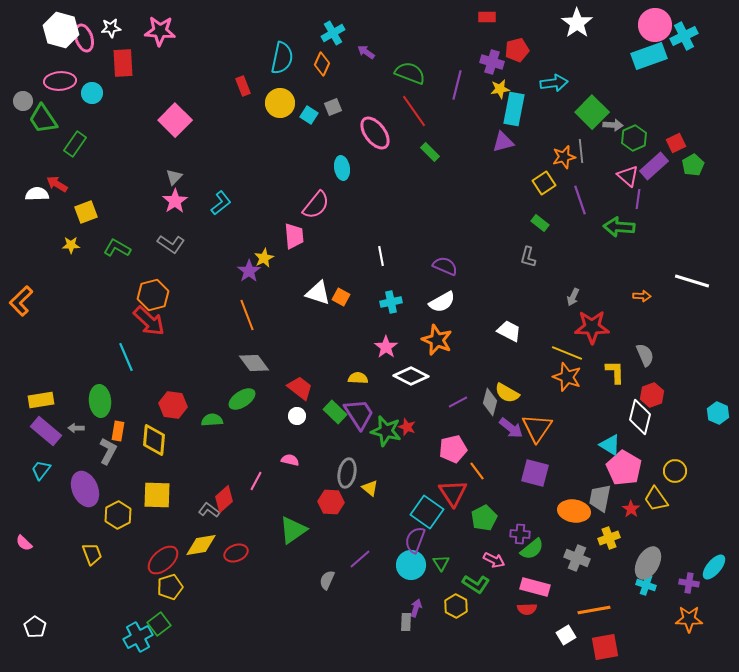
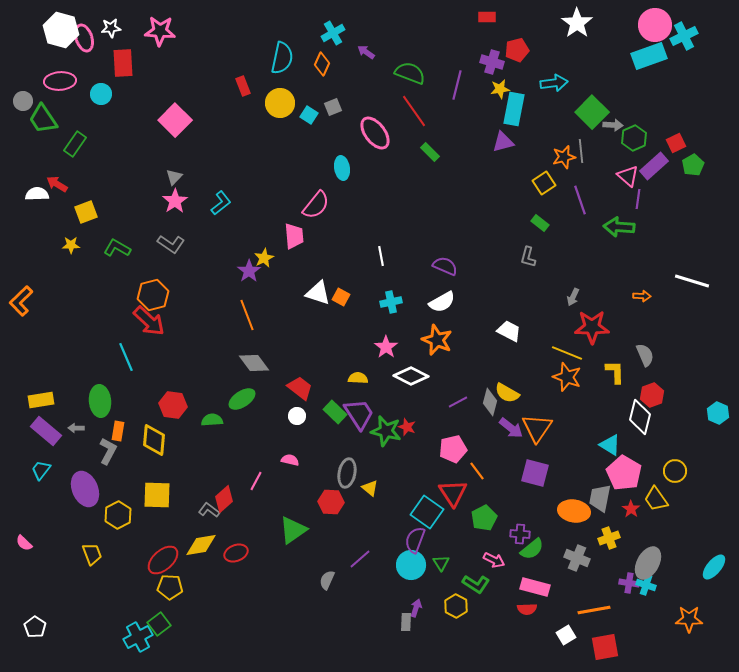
cyan circle at (92, 93): moved 9 px right, 1 px down
pink pentagon at (624, 468): moved 5 px down
purple cross at (689, 583): moved 60 px left
yellow pentagon at (170, 587): rotated 20 degrees clockwise
